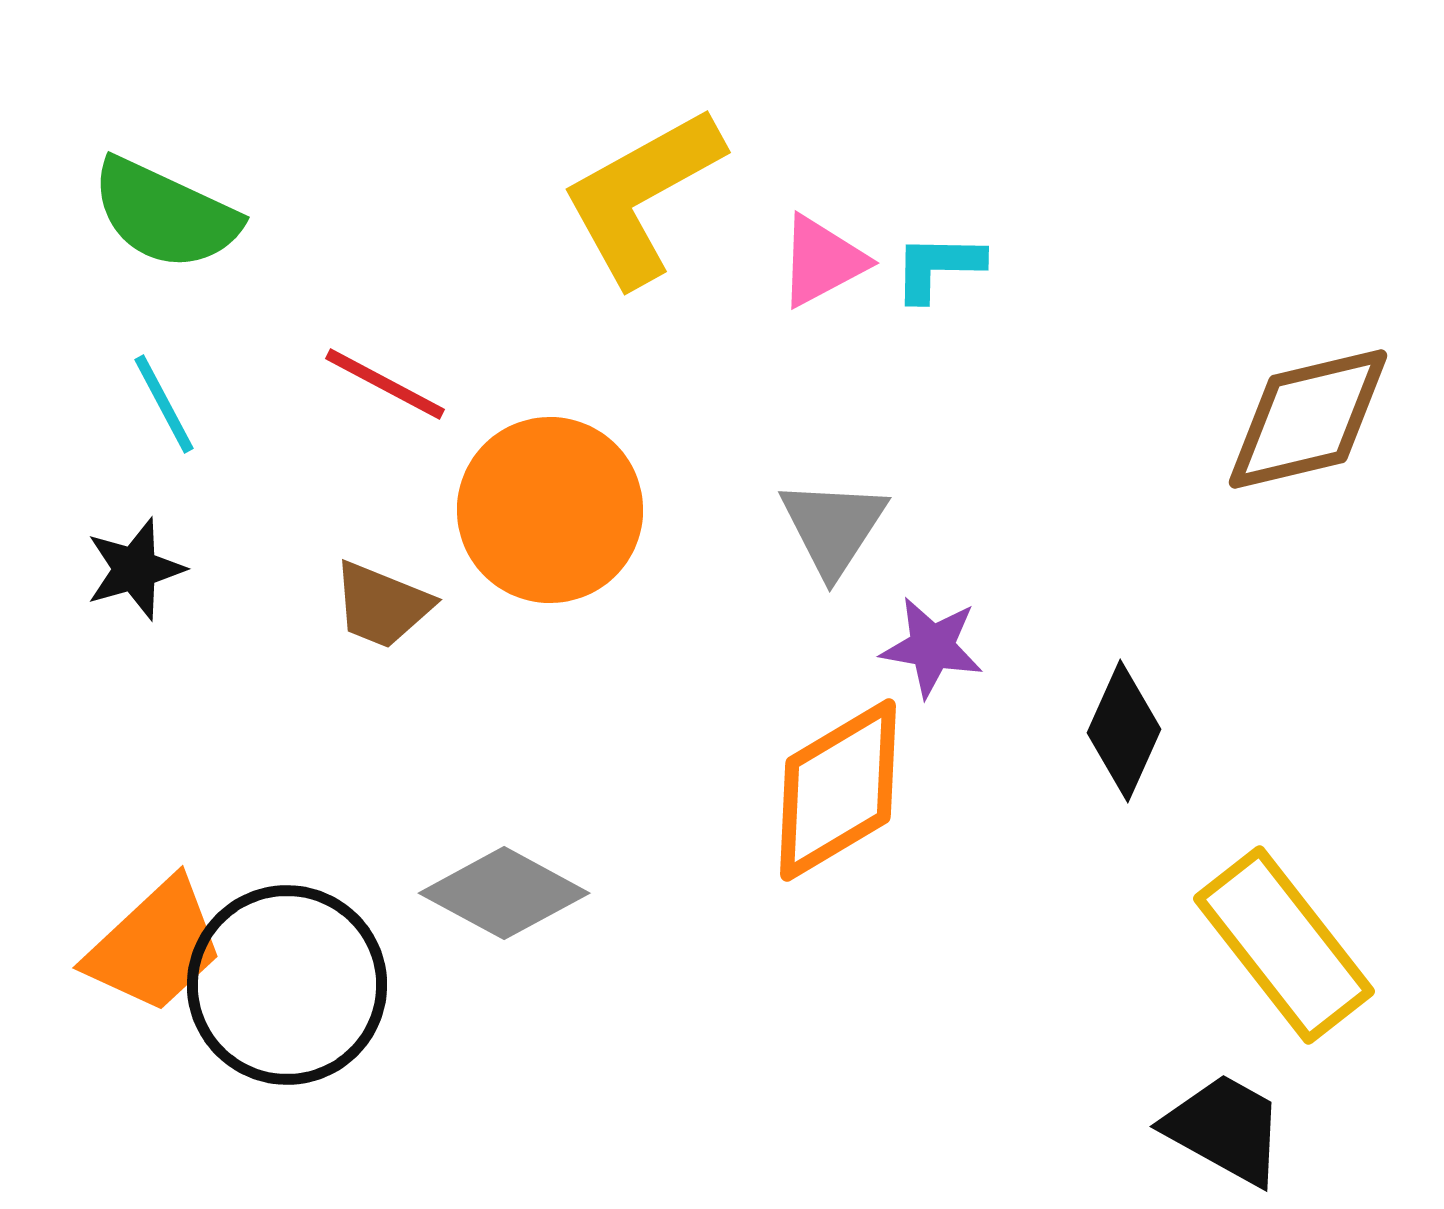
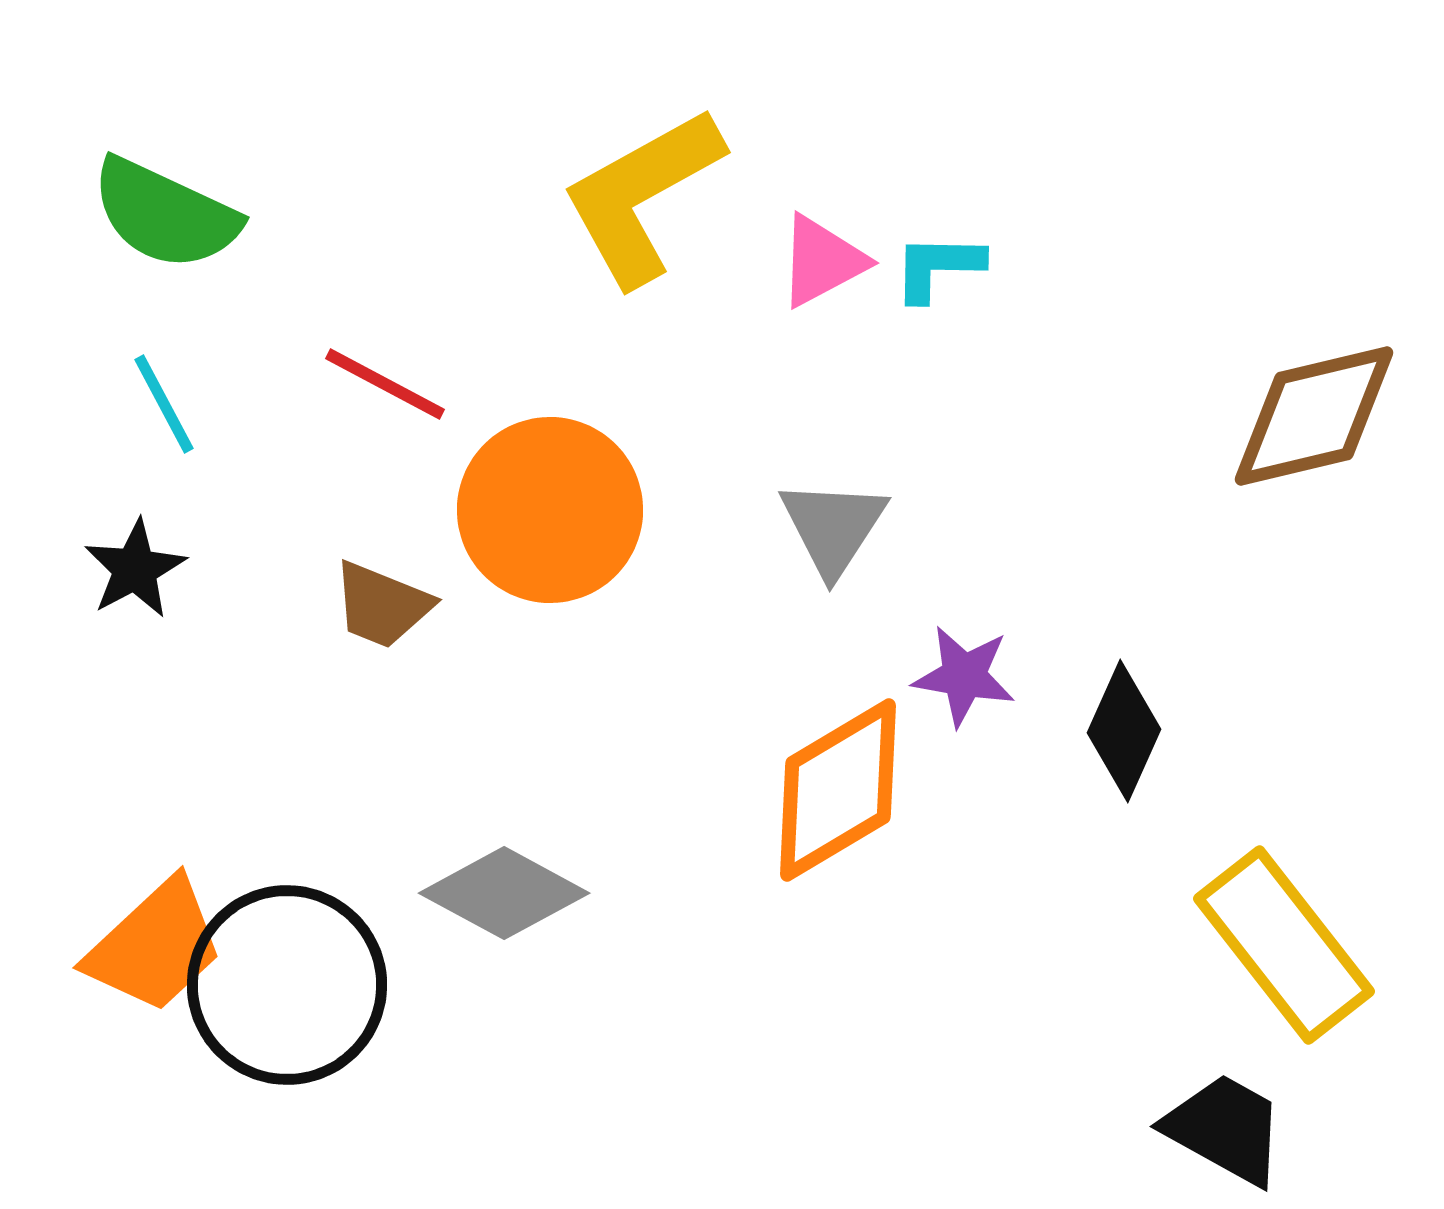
brown diamond: moved 6 px right, 3 px up
black star: rotated 12 degrees counterclockwise
purple star: moved 32 px right, 29 px down
